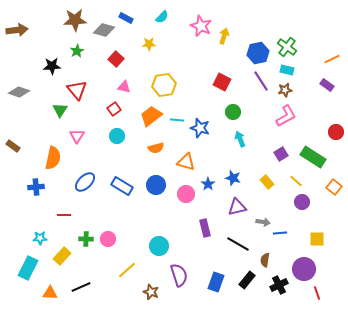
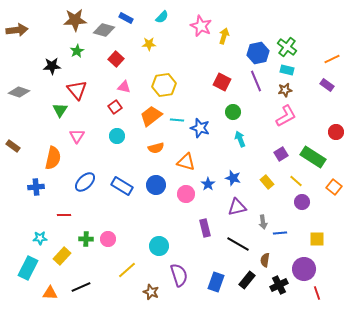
purple line at (261, 81): moved 5 px left; rotated 10 degrees clockwise
red square at (114, 109): moved 1 px right, 2 px up
gray arrow at (263, 222): rotated 72 degrees clockwise
